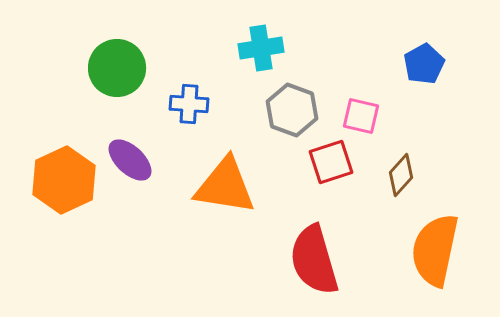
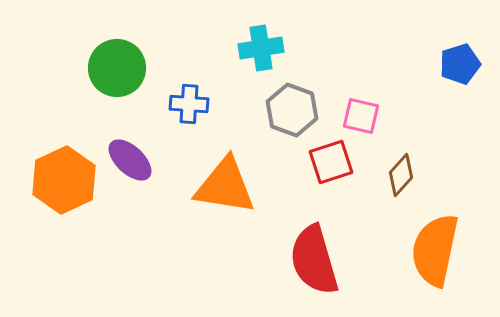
blue pentagon: moved 36 px right; rotated 12 degrees clockwise
